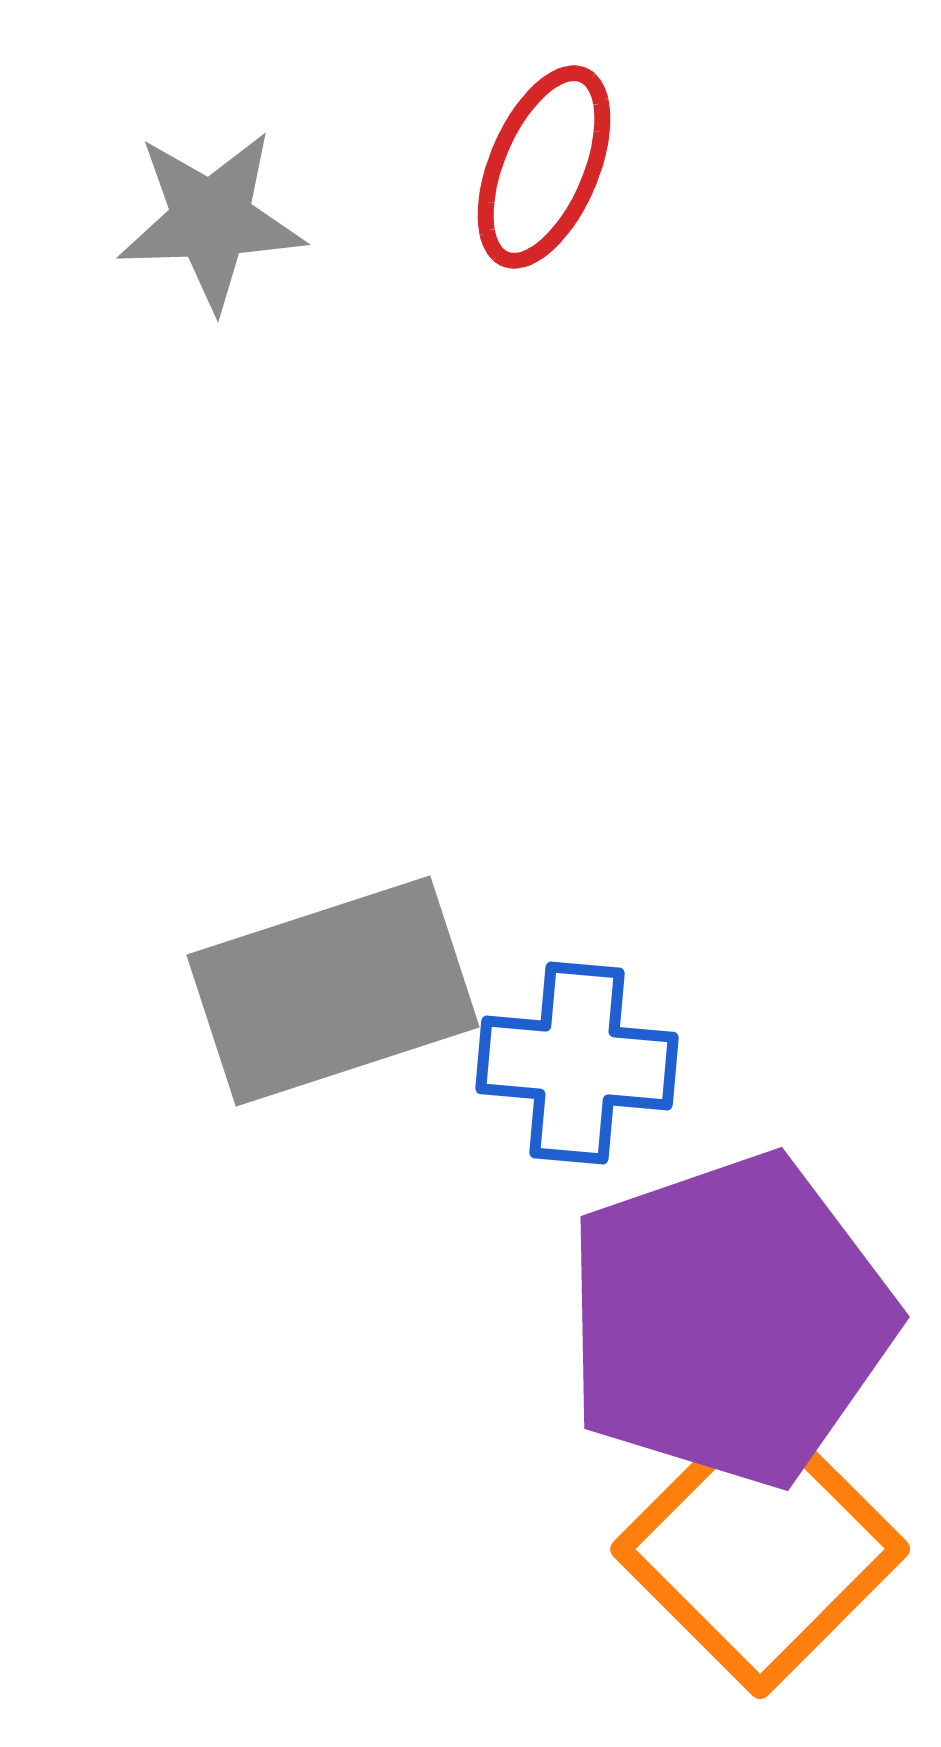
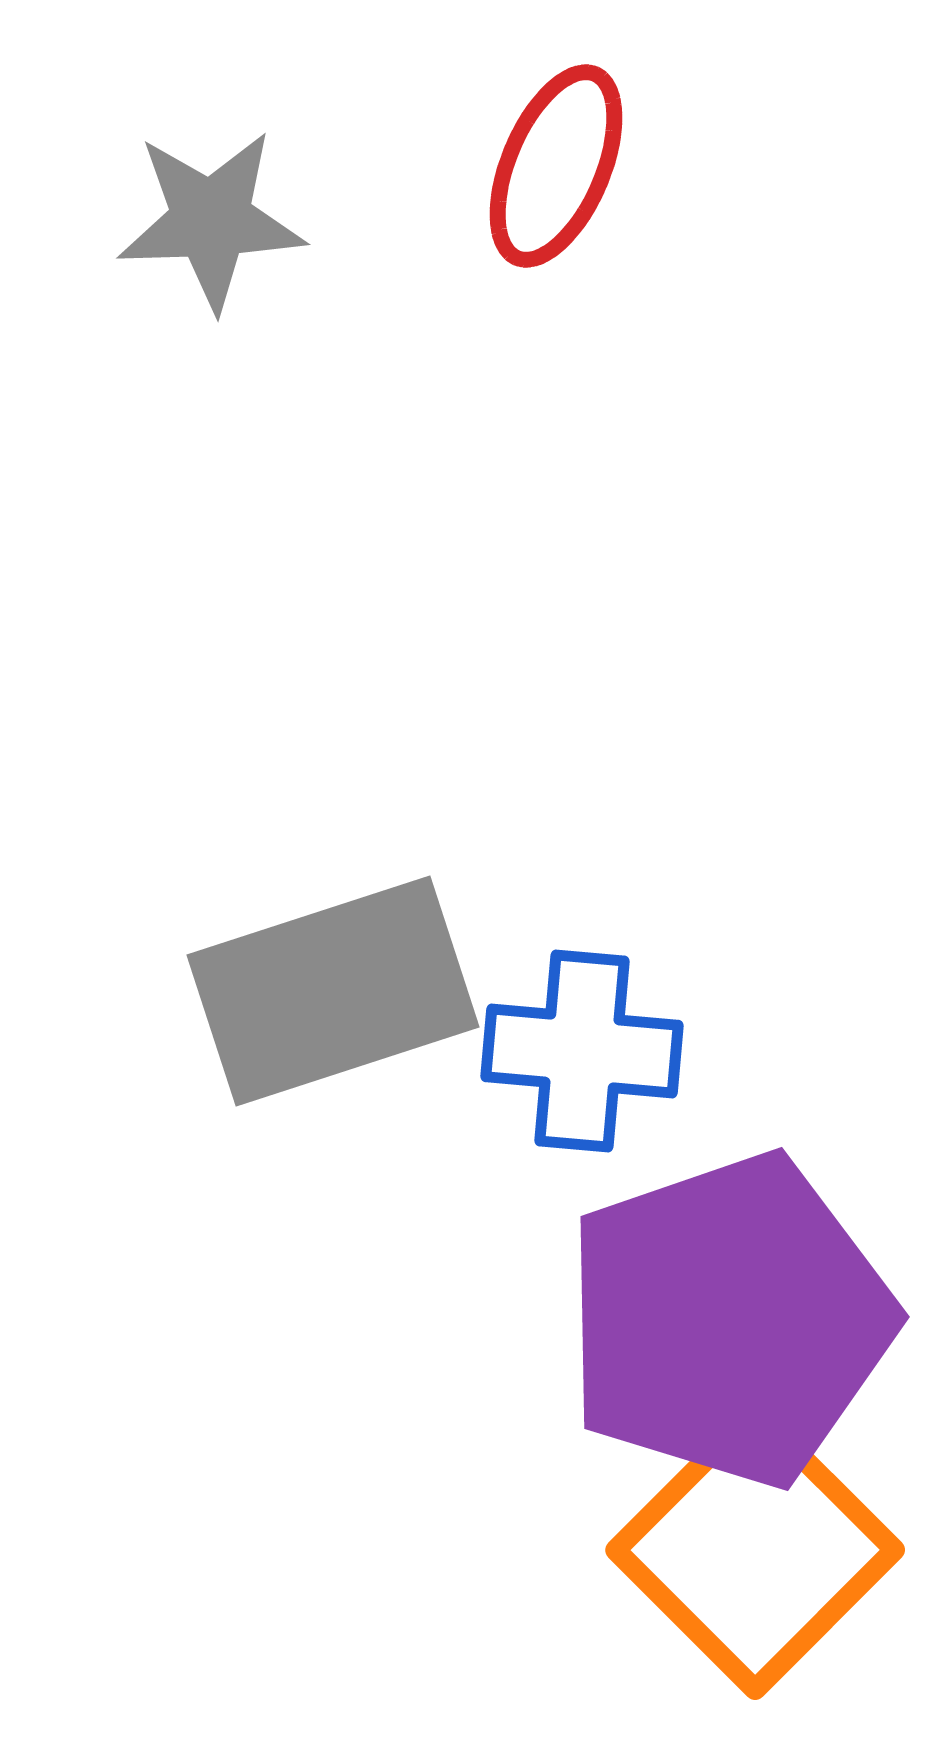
red ellipse: moved 12 px right, 1 px up
blue cross: moved 5 px right, 12 px up
orange square: moved 5 px left, 1 px down
